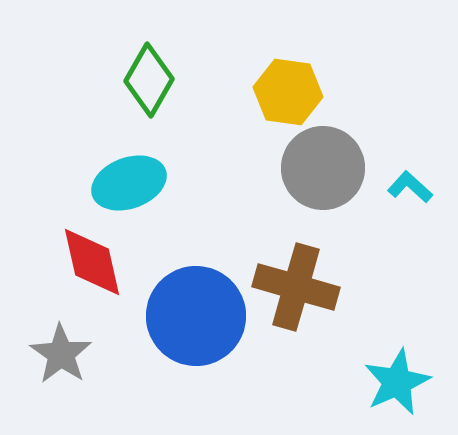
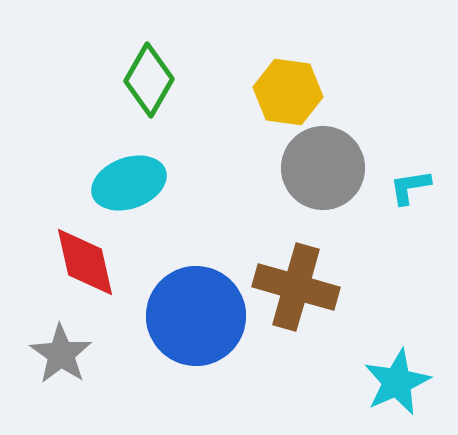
cyan L-shape: rotated 51 degrees counterclockwise
red diamond: moved 7 px left
